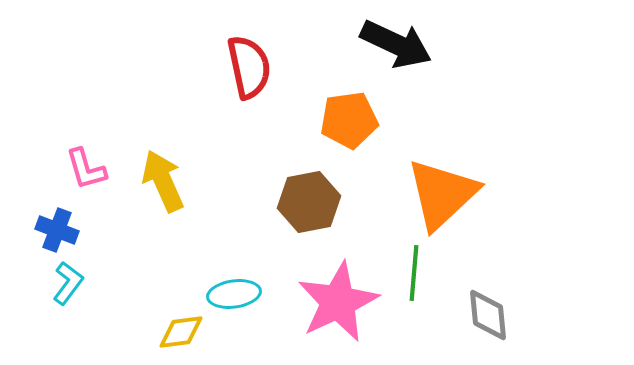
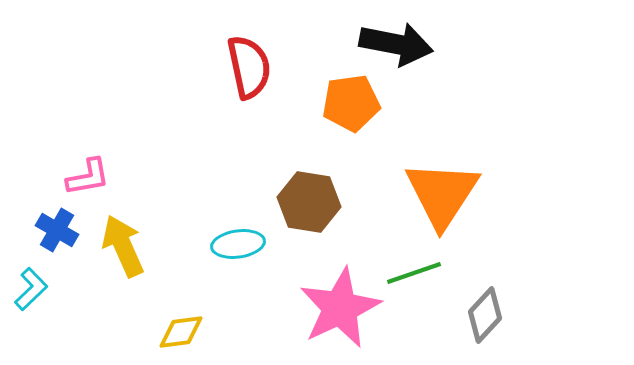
black arrow: rotated 14 degrees counterclockwise
orange pentagon: moved 2 px right, 17 px up
pink L-shape: moved 2 px right, 8 px down; rotated 84 degrees counterclockwise
yellow arrow: moved 40 px left, 65 px down
orange triangle: rotated 14 degrees counterclockwise
brown hexagon: rotated 20 degrees clockwise
blue cross: rotated 9 degrees clockwise
green line: rotated 66 degrees clockwise
cyan L-shape: moved 37 px left, 6 px down; rotated 9 degrees clockwise
cyan ellipse: moved 4 px right, 50 px up
pink star: moved 2 px right, 6 px down
gray diamond: moved 3 px left; rotated 48 degrees clockwise
